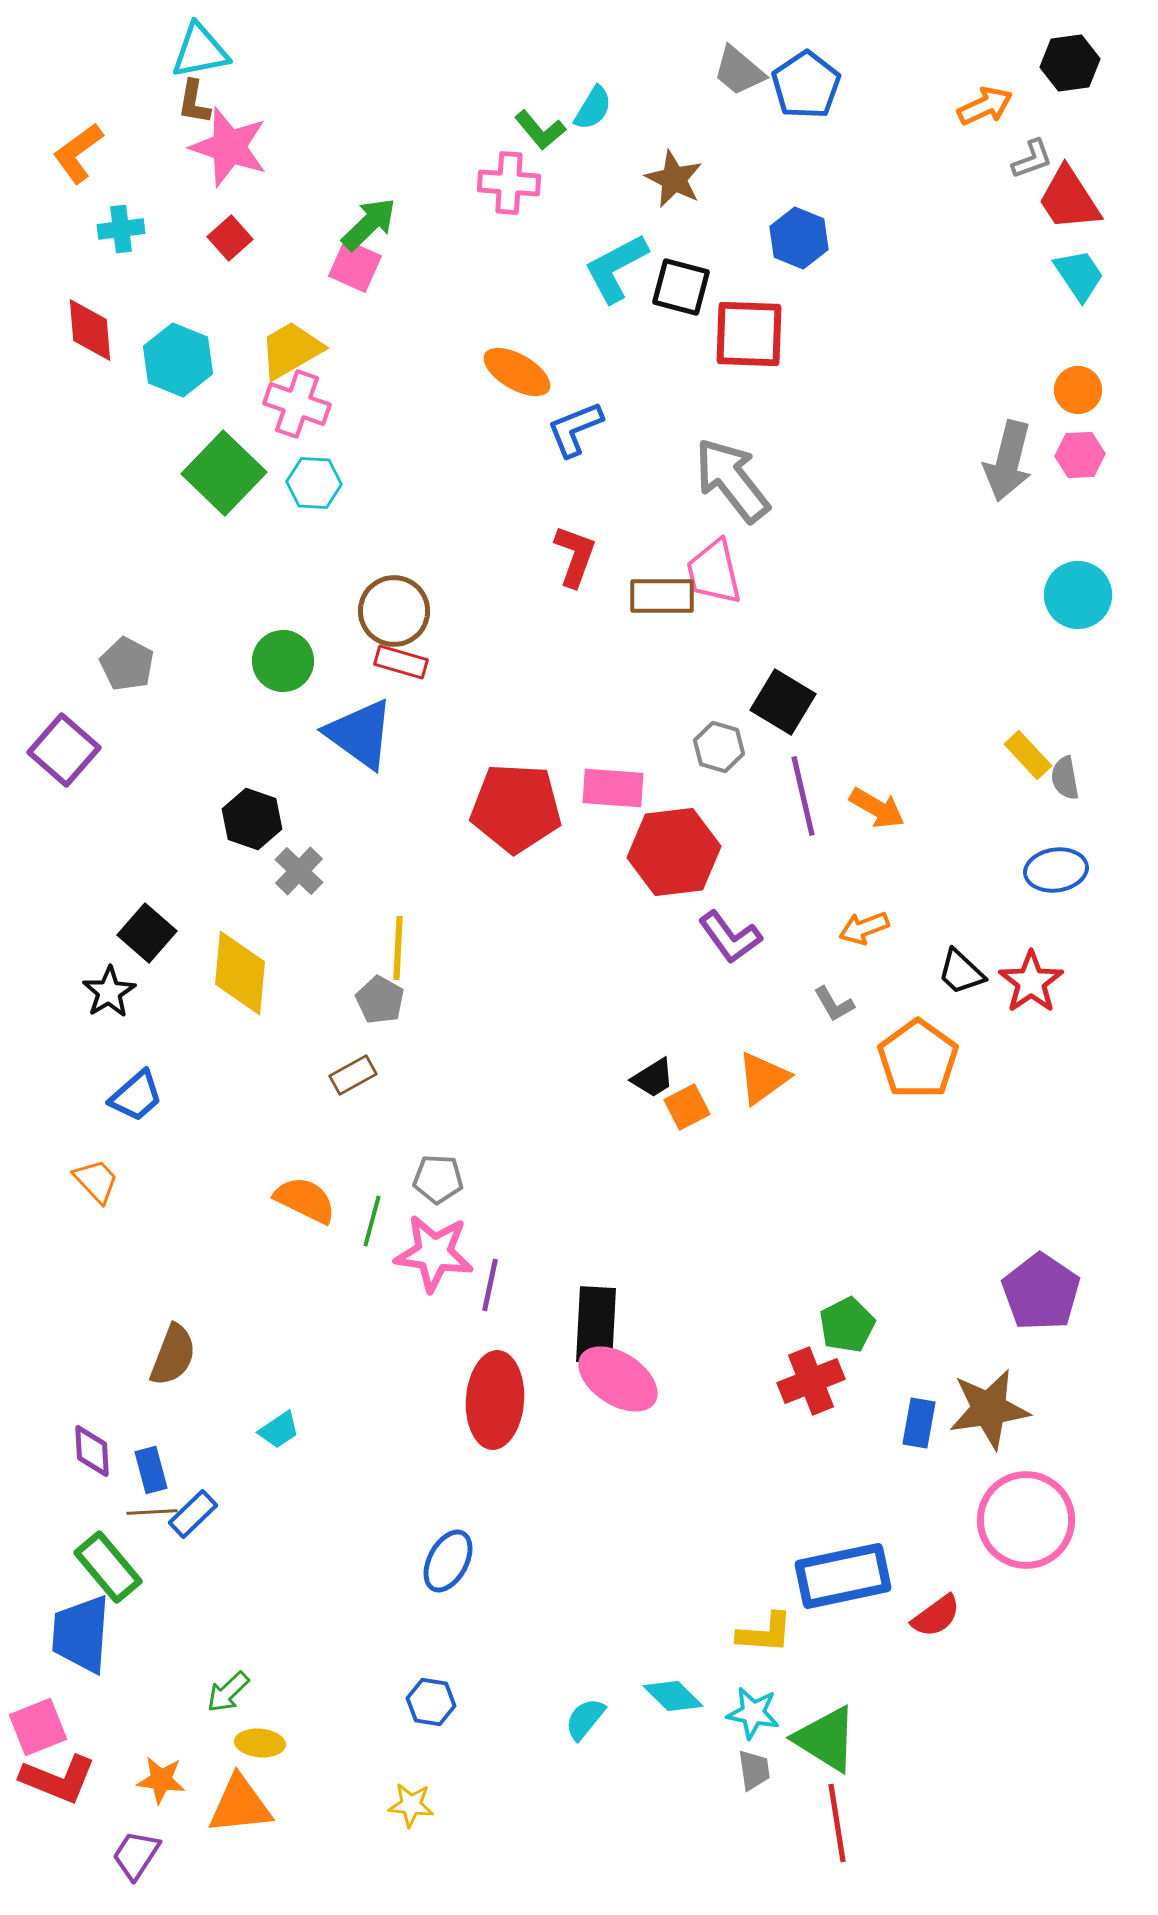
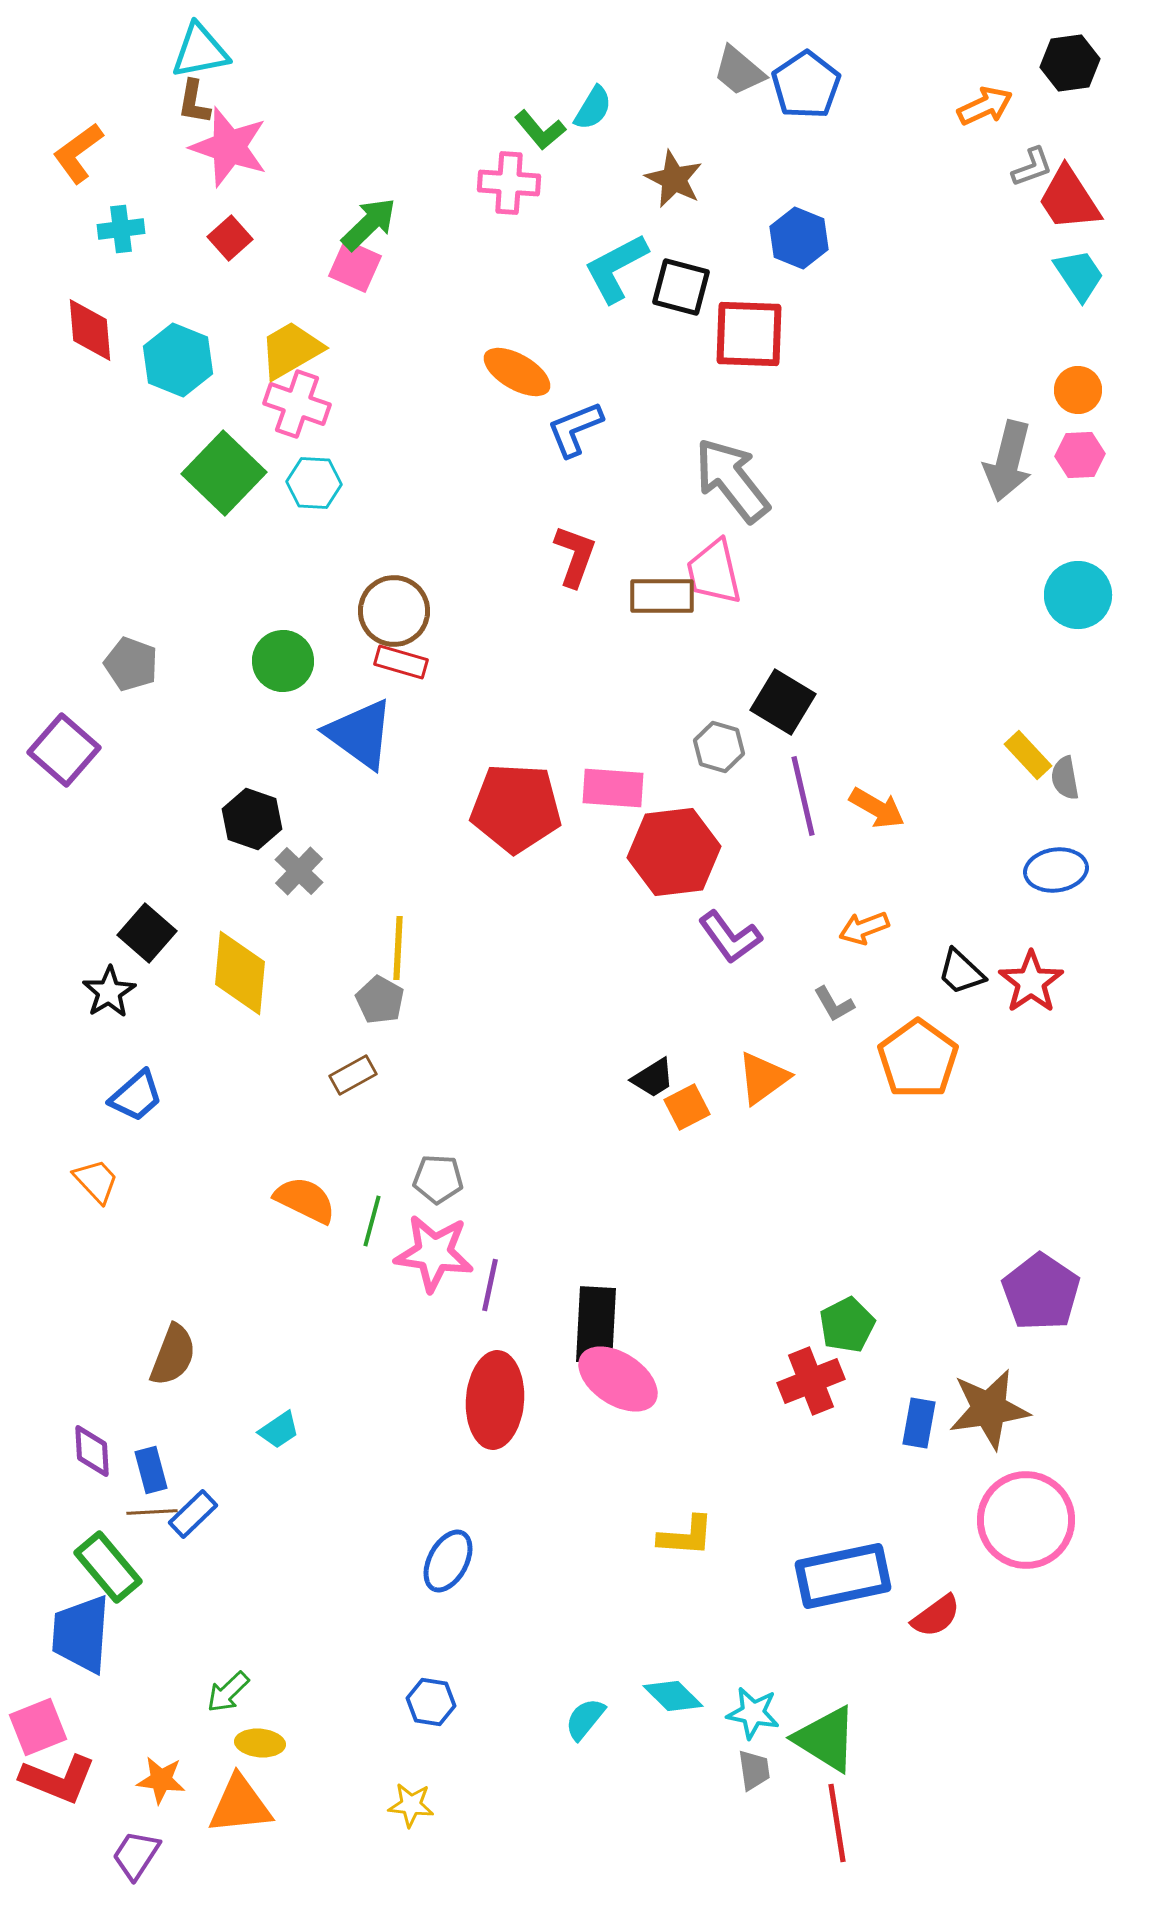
gray L-shape at (1032, 159): moved 8 px down
gray pentagon at (127, 664): moved 4 px right; rotated 8 degrees counterclockwise
yellow L-shape at (765, 1633): moved 79 px left, 97 px up
